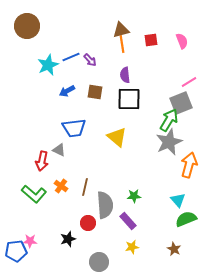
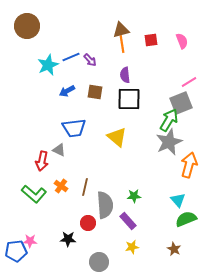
black star: rotated 21 degrees clockwise
